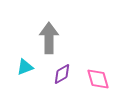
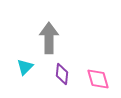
cyan triangle: rotated 24 degrees counterclockwise
purple diamond: rotated 55 degrees counterclockwise
